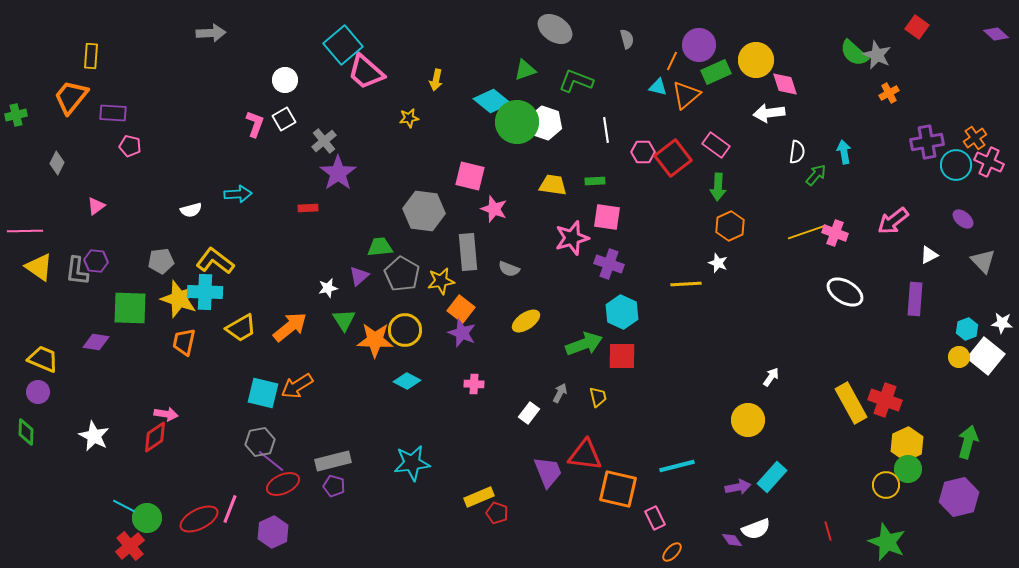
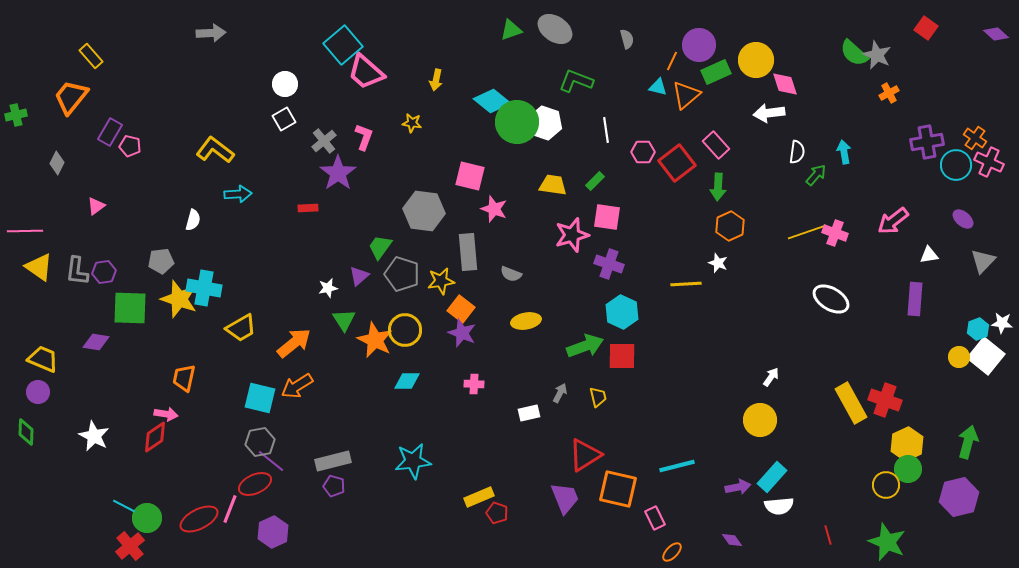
red square at (917, 27): moved 9 px right, 1 px down
yellow rectangle at (91, 56): rotated 45 degrees counterclockwise
green triangle at (525, 70): moved 14 px left, 40 px up
white circle at (285, 80): moved 4 px down
purple rectangle at (113, 113): moved 3 px left, 19 px down; rotated 64 degrees counterclockwise
yellow star at (409, 118): moved 3 px right, 5 px down; rotated 18 degrees clockwise
pink L-shape at (255, 124): moved 109 px right, 13 px down
orange cross at (975, 138): rotated 20 degrees counterclockwise
pink rectangle at (716, 145): rotated 12 degrees clockwise
red square at (673, 158): moved 4 px right, 5 px down
green rectangle at (595, 181): rotated 42 degrees counterclockwise
white semicircle at (191, 210): moved 2 px right, 10 px down; rotated 60 degrees counterclockwise
pink star at (572, 238): moved 3 px up
green trapezoid at (380, 247): rotated 48 degrees counterclockwise
white triangle at (929, 255): rotated 18 degrees clockwise
purple hexagon at (96, 261): moved 8 px right, 11 px down; rotated 15 degrees counterclockwise
yellow L-shape at (215, 261): moved 111 px up
gray triangle at (983, 261): rotated 28 degrees clockwise
gray semicircle at (509, 269): moved 2 px right, 5 px down
gray pentagon at (402, 274): rotated 12 degrees counterclockwise
cyan cross at (205, 292): moved 1 px left, 4 px up; rotated 8 degrees clockwise
white ellipse at (845, 292): moved 14 px left, 7 px down
yellow ellipse at (526, 321): rotated 24 degrees clockwise
orange arrow at (290, 327): moved 4 px right, 16 px down
cyan hexagon at (967, 329): moved 11 px right
orange star at (375, 340): rotated 24 degrees clockwise
orange trapezoid at (184, 342): moved 36 px down
green arrow at (584, 344): moved 1 px right, 2 px down
cyan diamond at (407, 381): rotated 28 degrees counterclockwise
cyan square at (263, 393): moved 3 px left, 5 px down
white rectangle at (529, 413): rotated 40 degrees clockwise
yellow circle at (748, 420): moved 12 px right
red triangle at (585, 455): rotated 39 degrees counterclockwise
cyan star at (412, 463): moved 1 px right, 2 px up
purple trapezoid at (548, 472): moved 17 px right, 26 px down
red ellipse at (283, 484): moved 28 px left
white semicircle at (756, 529): moved 23 px right, 23 px up; rotated 16 degrees clockwise
red line at (828, 531): moved 4 px down
